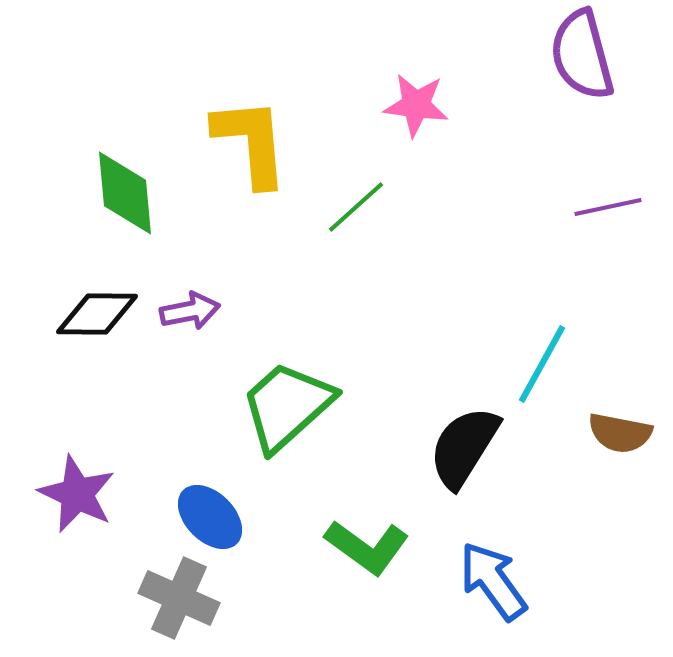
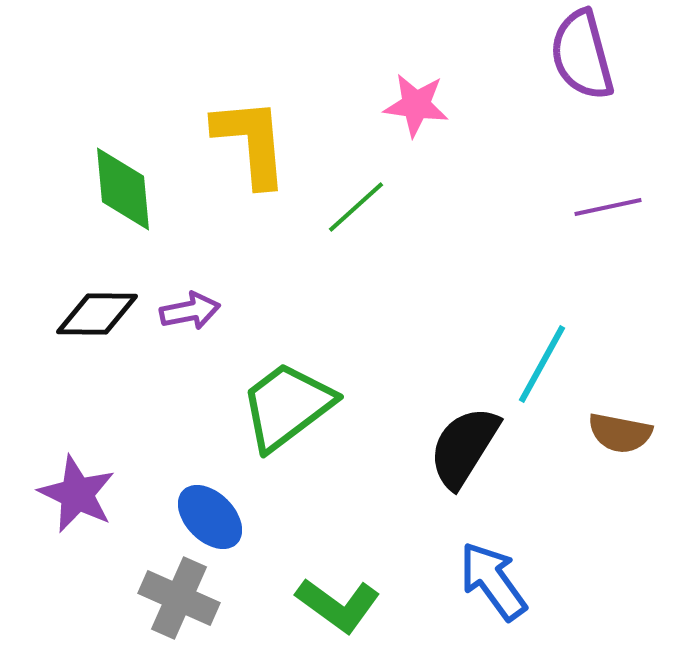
green diamond: moved 2 px left, 4 px up
green trapezoid: rotated 5 degrees clockwise
green L-shape: moved 29 px left, 58 px down
